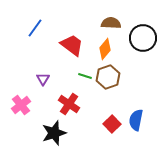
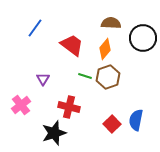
red cross: moved 3 px down; rotated 20 degrees counterclockwise
